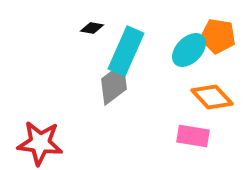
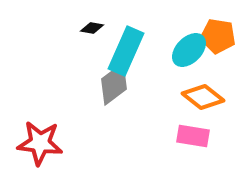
orange diamond: moved 9 px left; rotated 9 degrees counterclockwise
